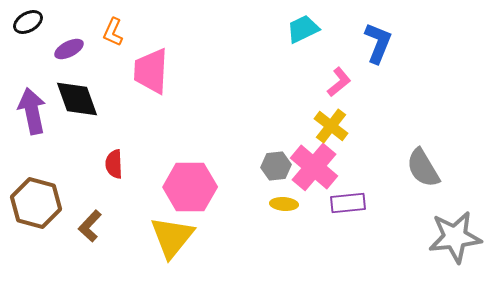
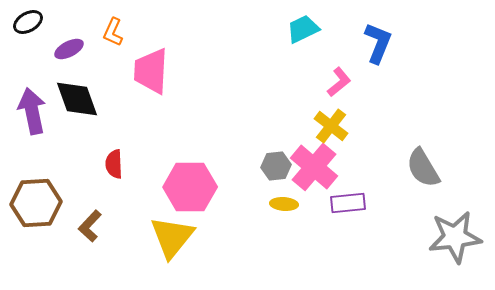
brown hexagon: rotated 18 degrees counterclockwise
